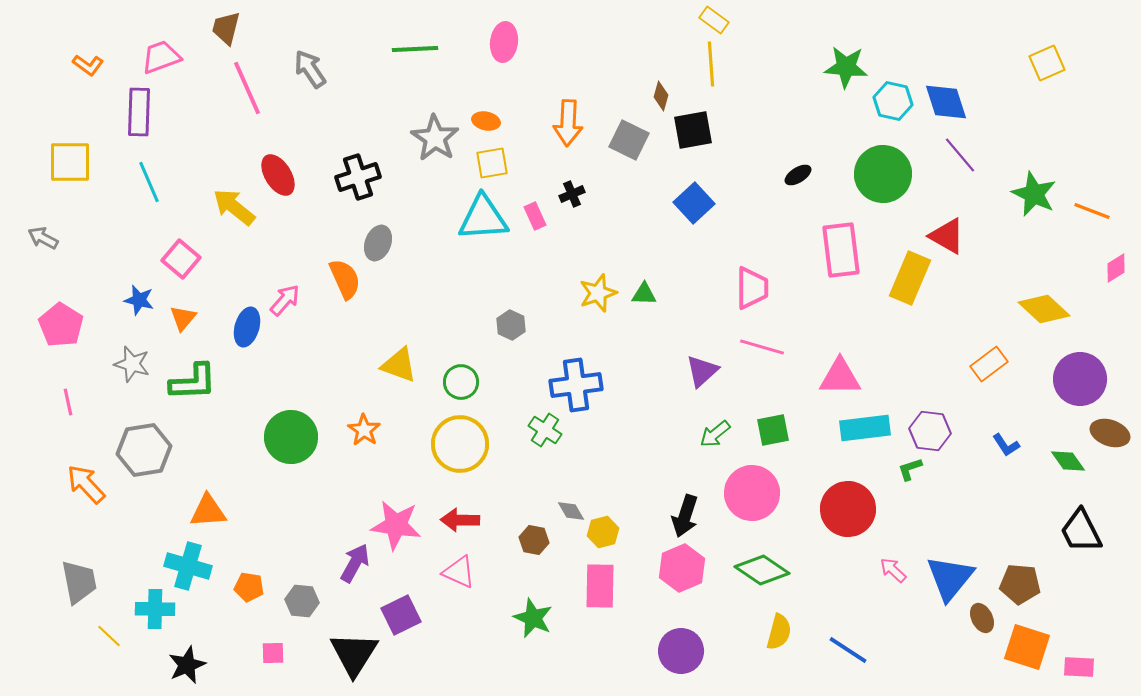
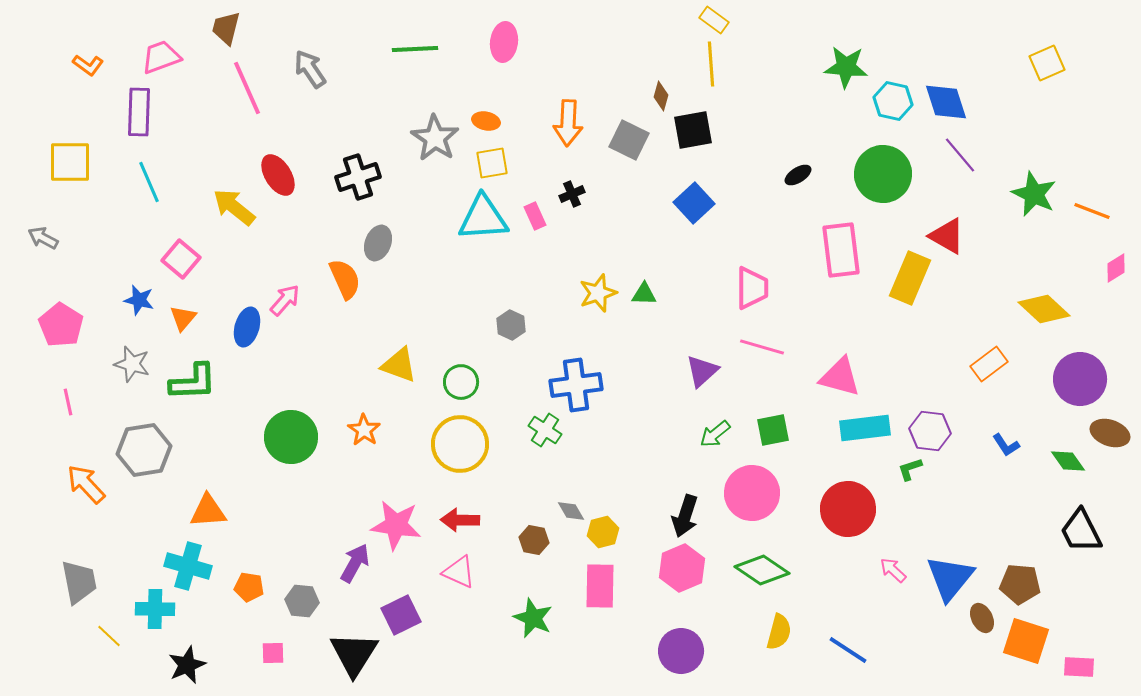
pink triangle at (840, 377): rotated 15 degrees clockwise
orange square at (1027, 647): moved 1 px left, 6 px up
